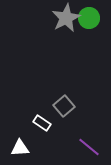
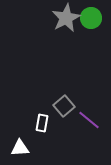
green circle: moved 2 px right
white rectangle: rotated 66 degrees clockwise
purple line: moved 27 px up
